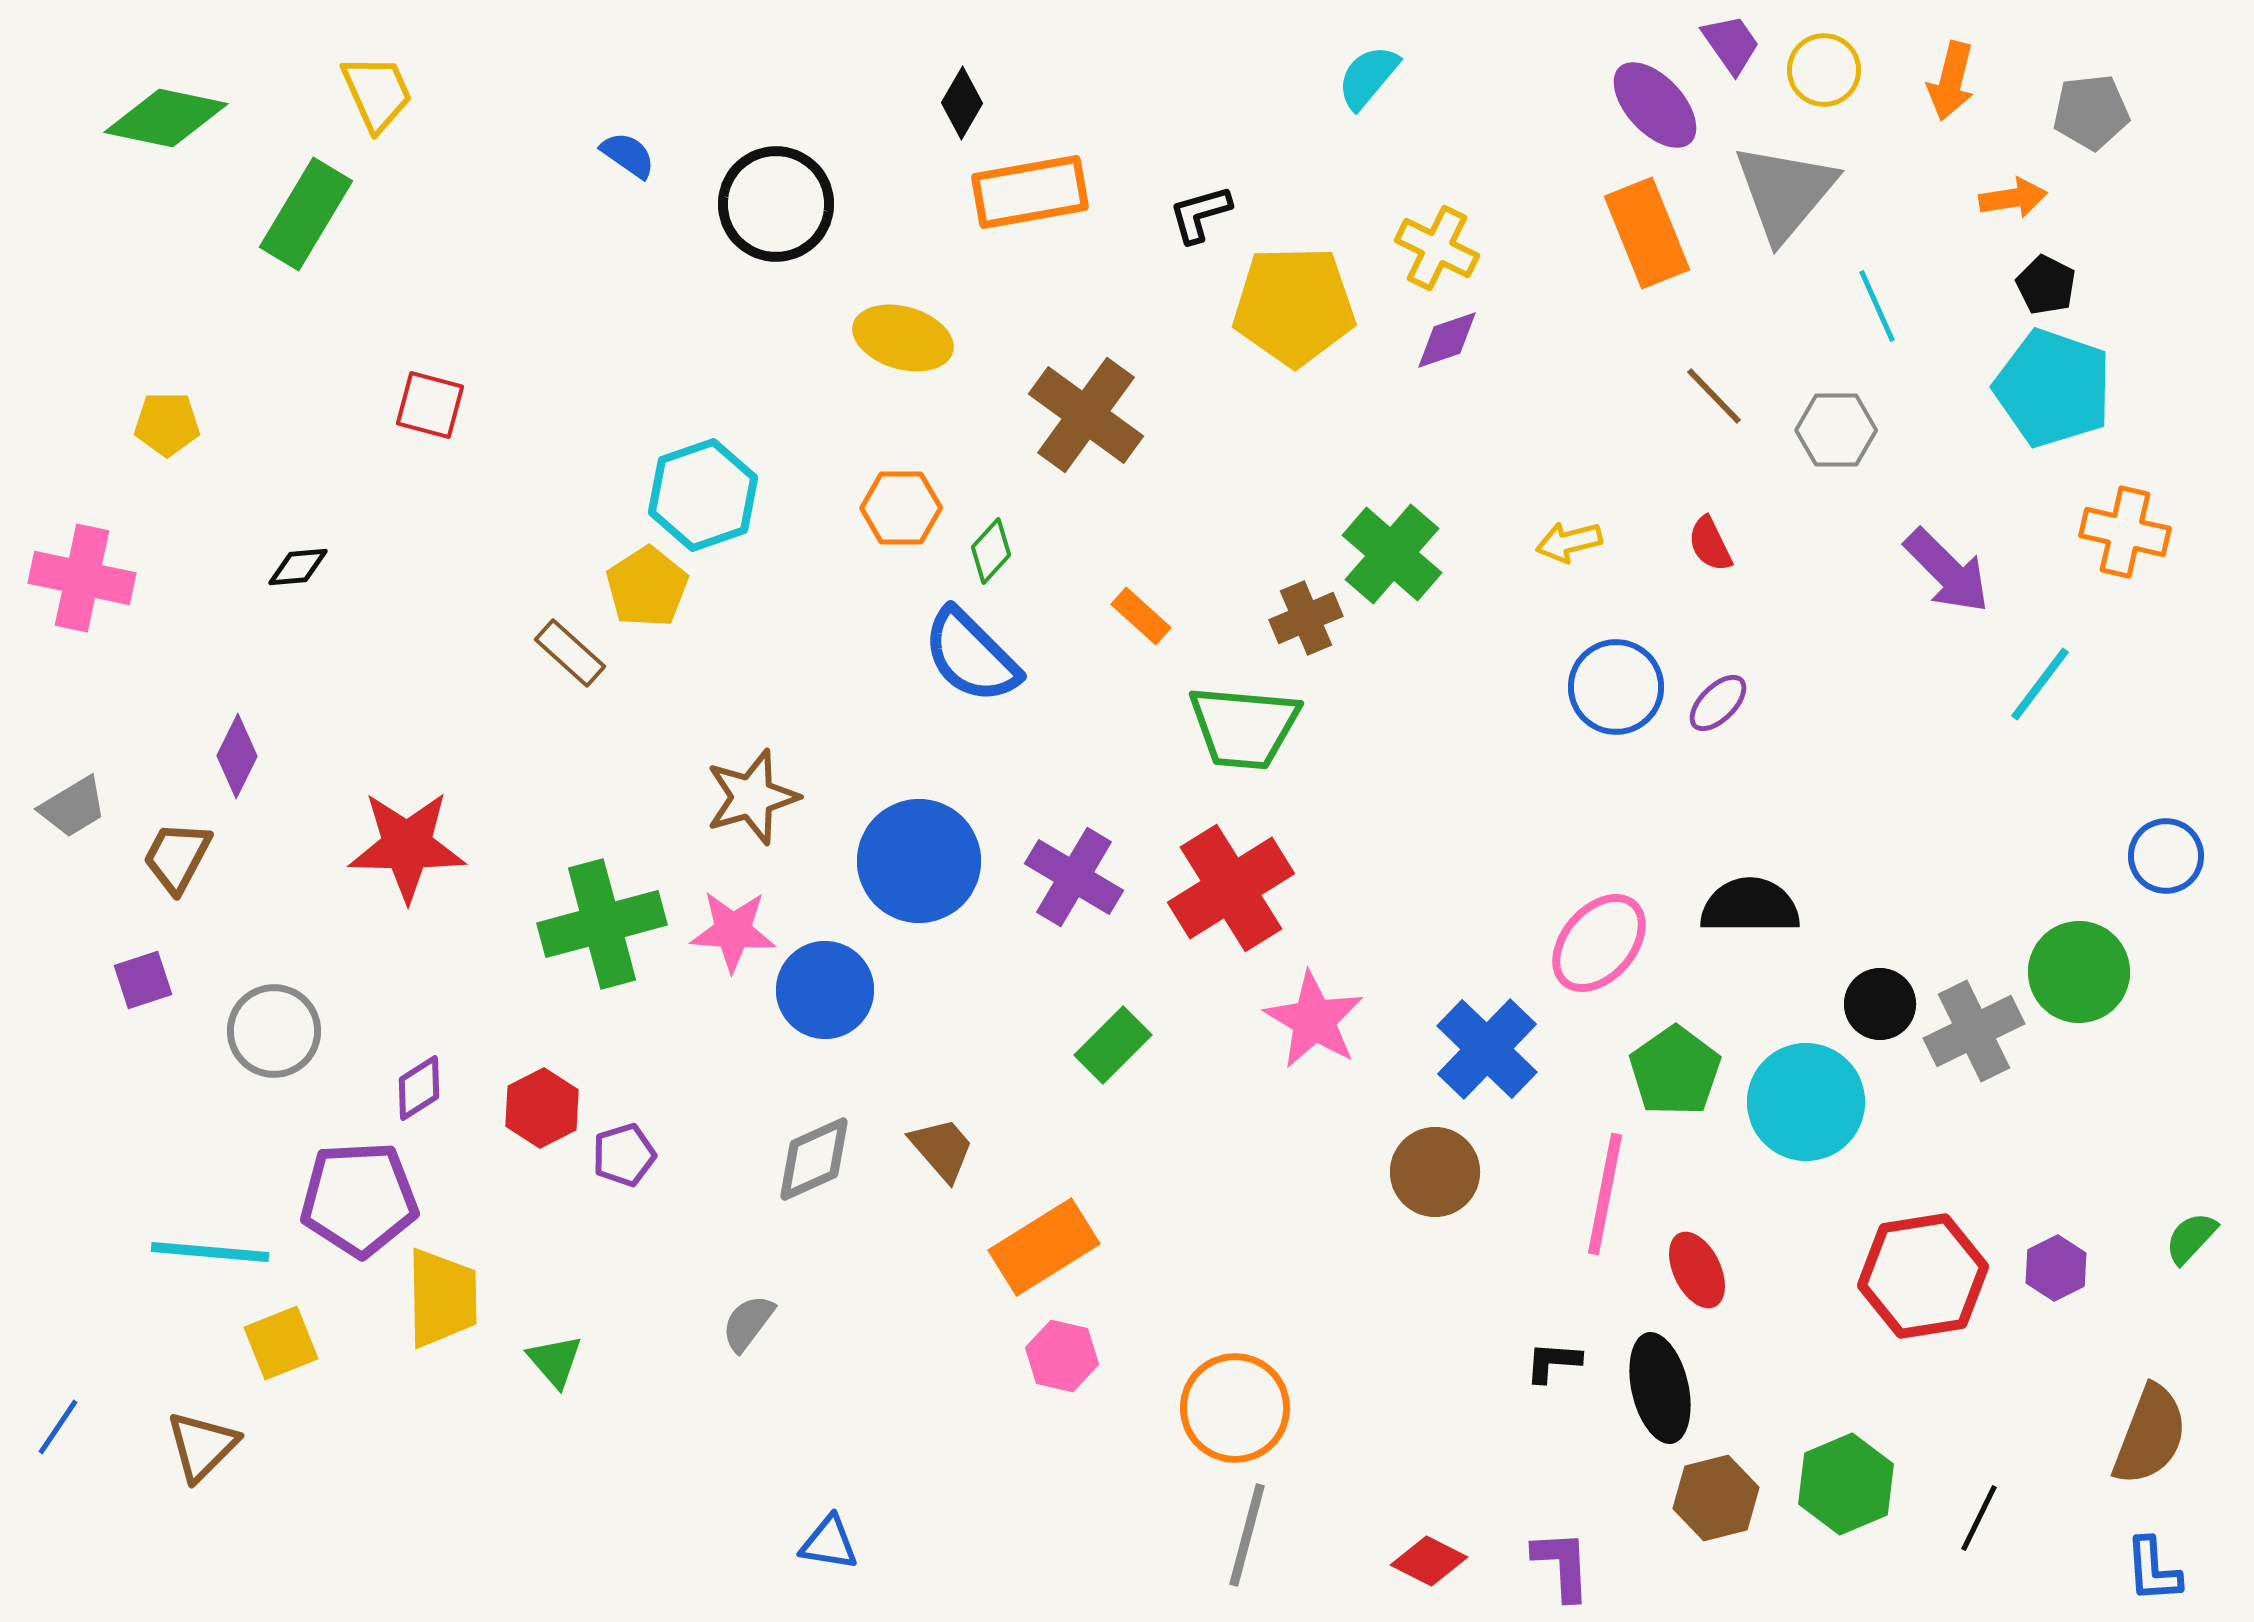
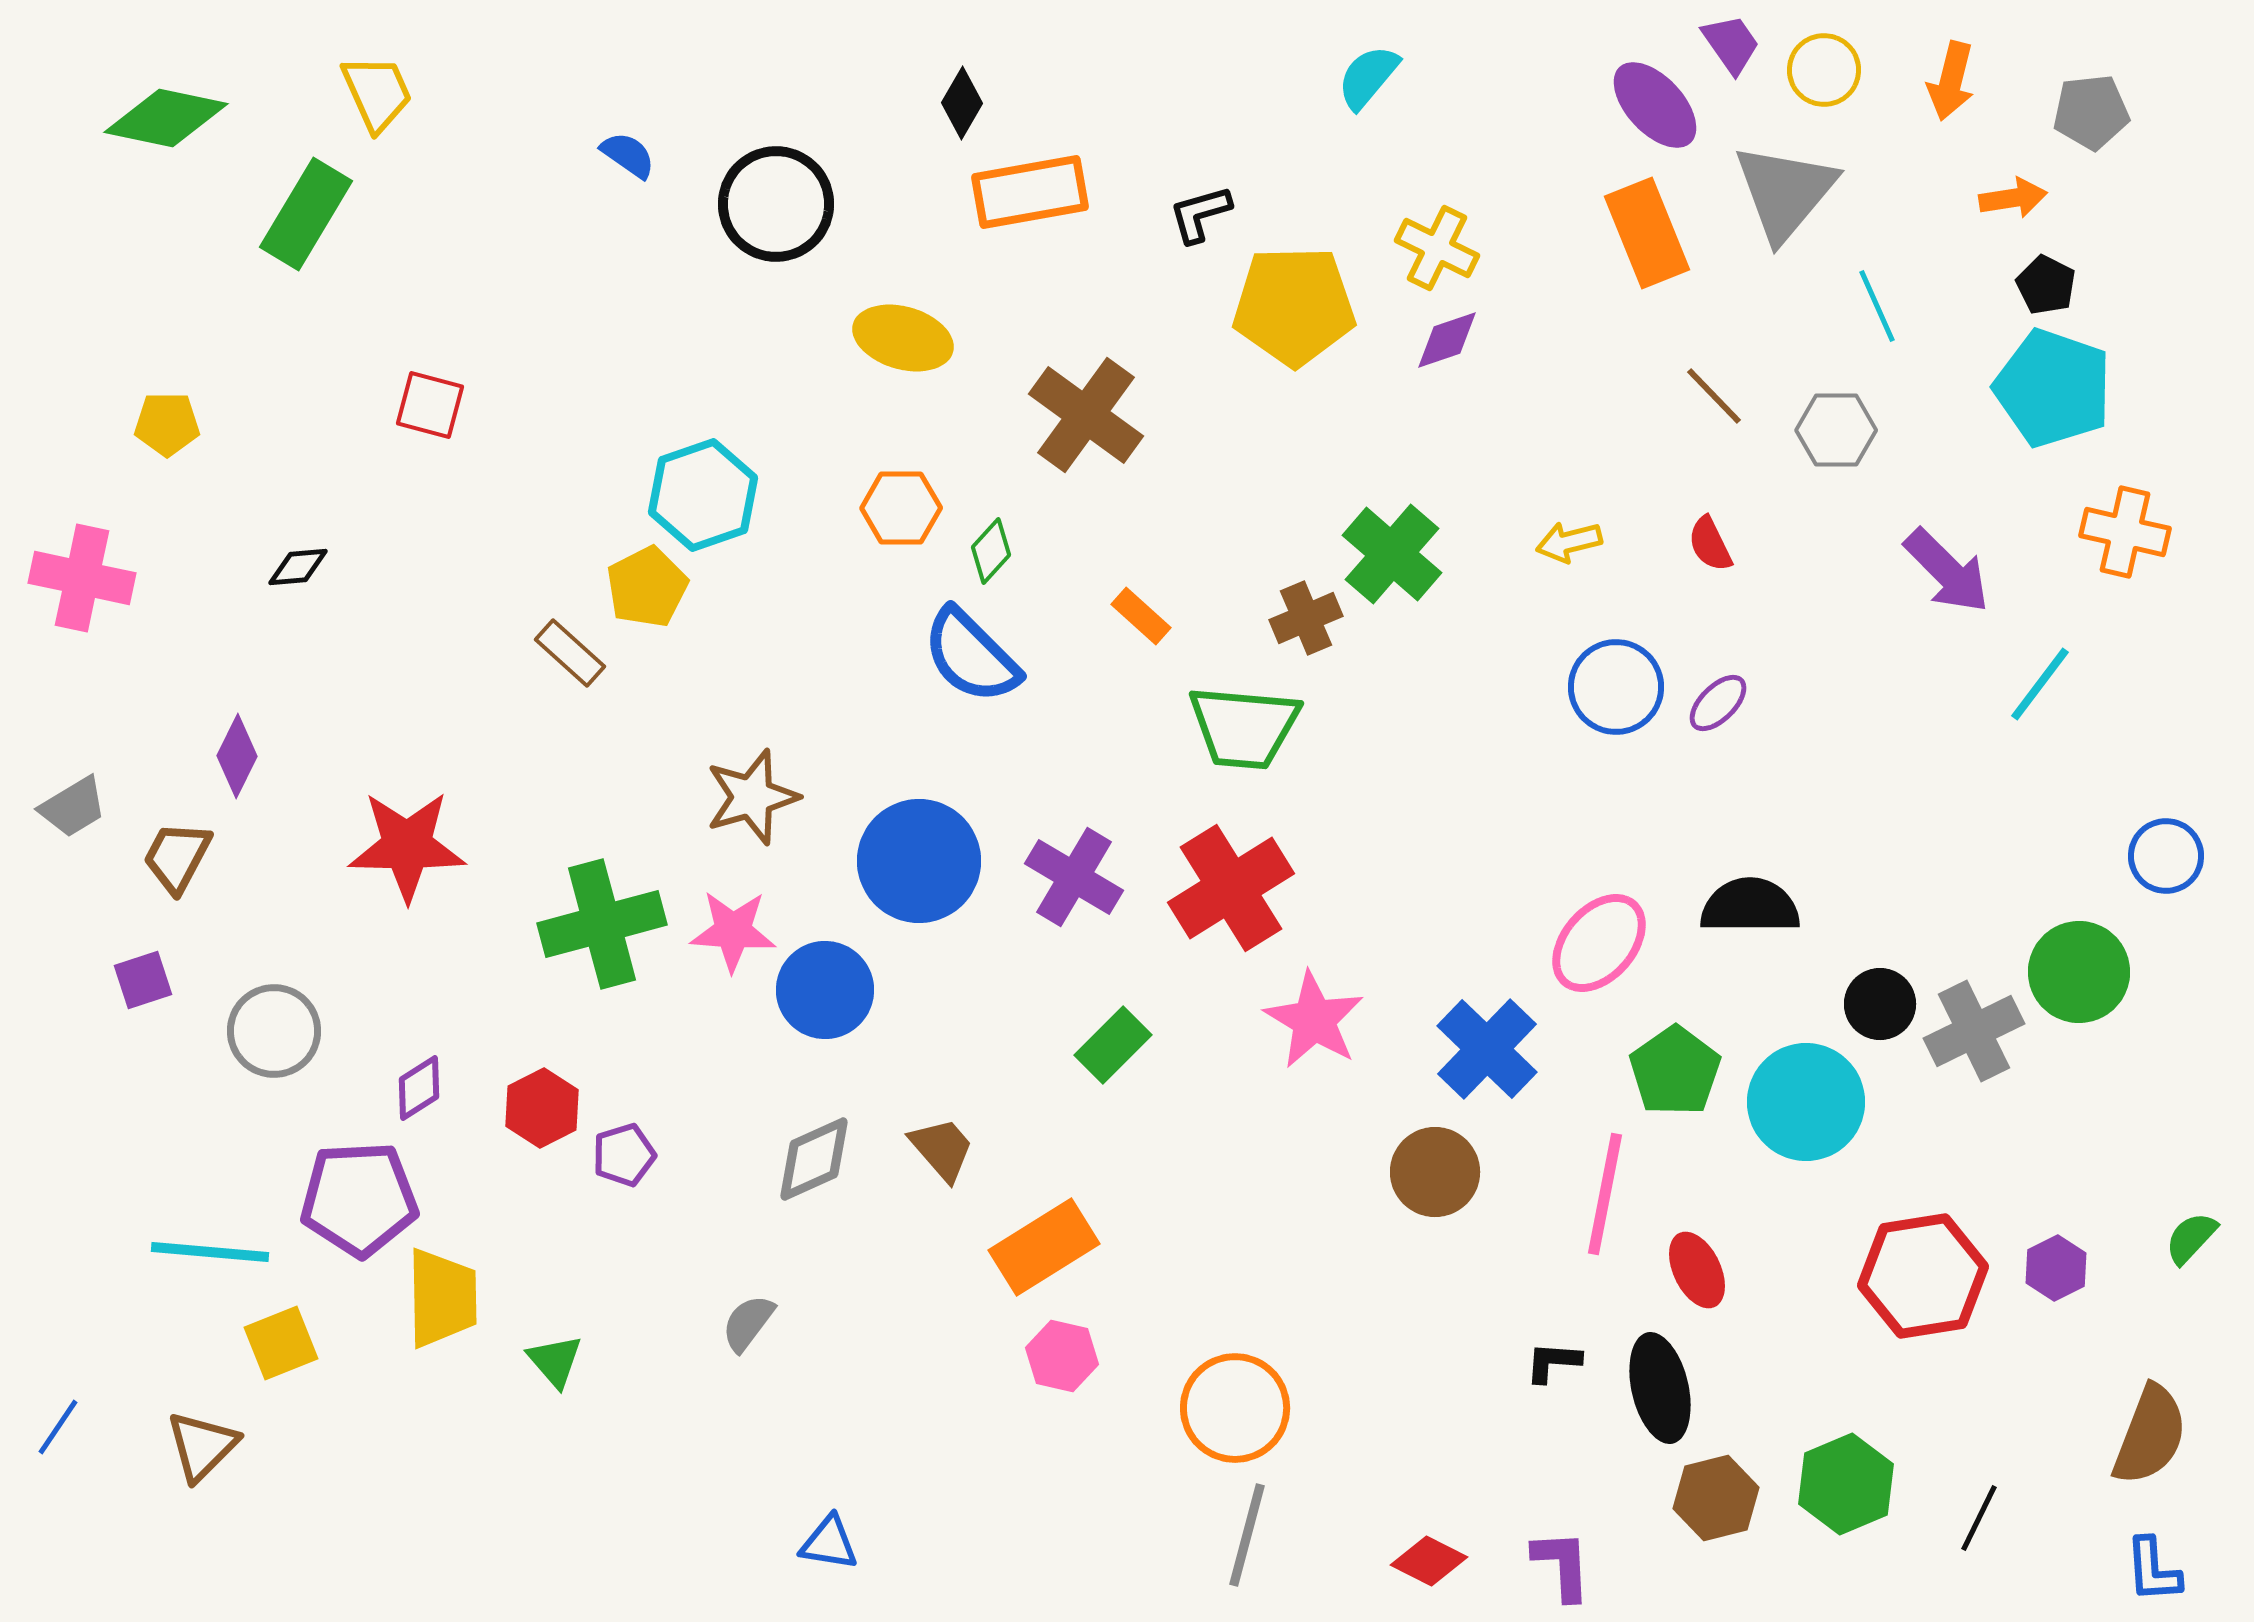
yellow pentagon at (647, 587): rotated 6 degrees clockwise
